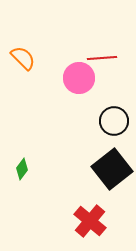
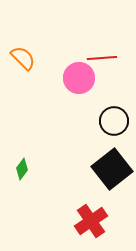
red cross: moved 1 px right; rotated 16 degrees clockwise
